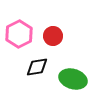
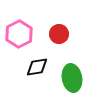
red circle: moved 6 px right, 2 px up
green ellipse: moved 1 px left, 1 px up; rotated 64 degrees clockwise
